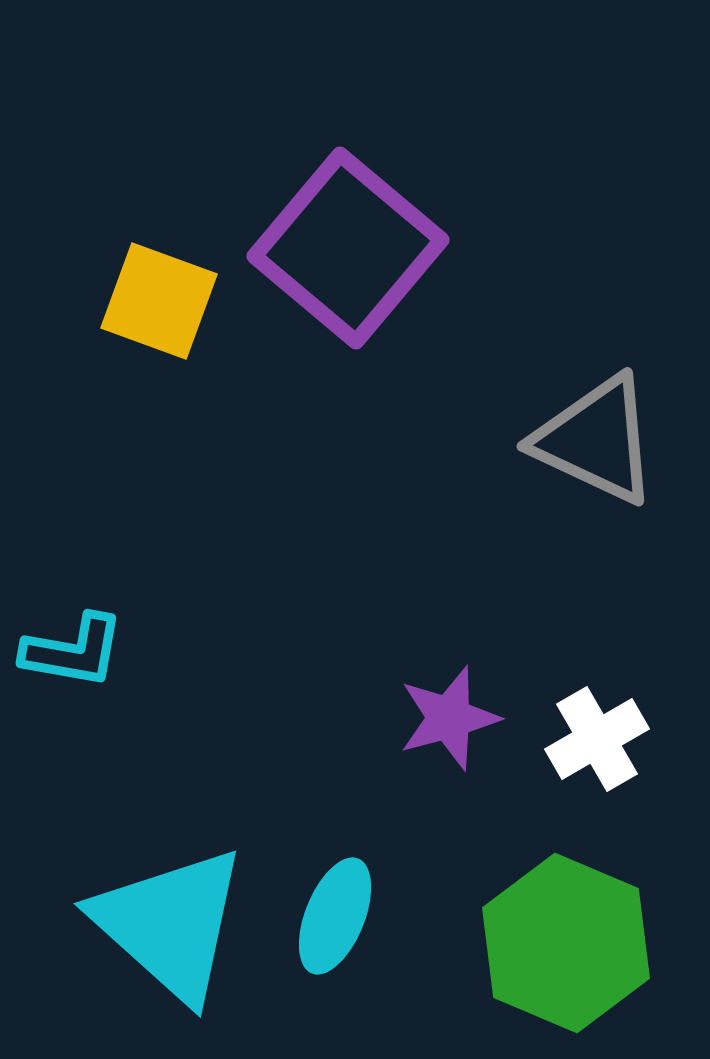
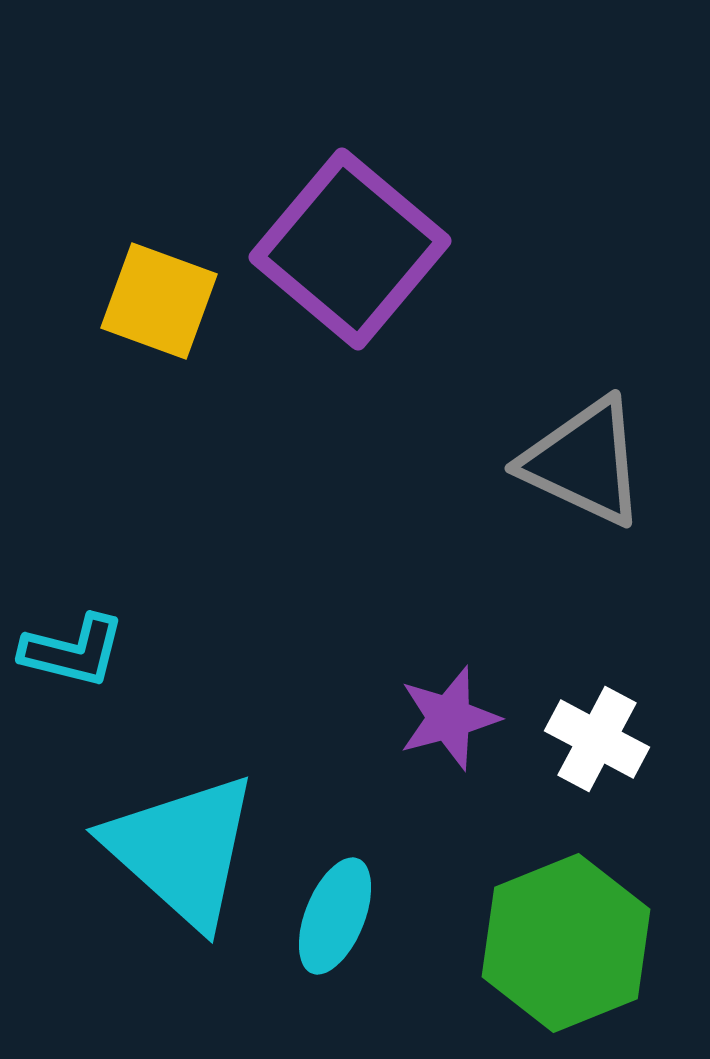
purple square: moved 2 px right, 1 px down
gray triangle: moved 12 px left, 22 px down
cyan L-shape: rotated 4 degrees clockwise
white cross: rotated 32 degrees counterclockwise
cyan triangle: moved 12 px right, 74 px up
green hexagon: rotated 15 degrees clockwise
